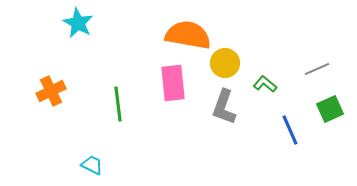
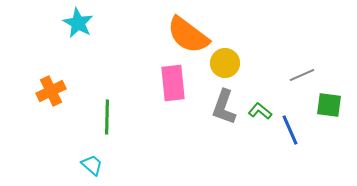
orange semicircle: rotated 153 degrees counterclockwise
gray line: moved 15 px left, 6 px down
green L-shape: moved 5 px left, 27 px down
green line: moved 11 px left, 13 px down; rotated 8 degrees clockwise
green square: moved 1 px left, 4 px up; rotated 32 degrees clockwise
cyan trapezoid: rotated 15 degrees clockwise
